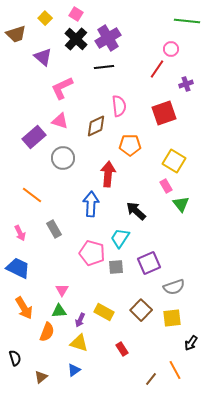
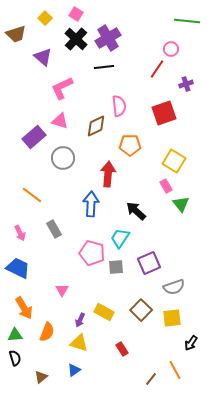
green triangle at (59, 311): moved 44 px left, 24 px down
